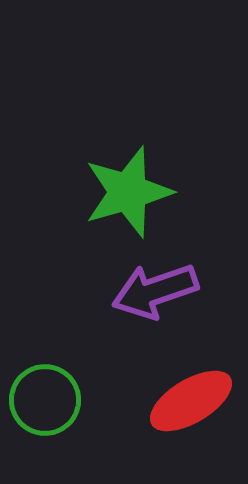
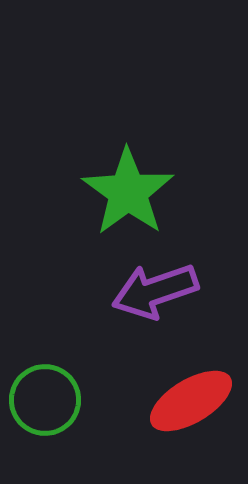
green star: rotated 20 degrees counterclockwise
